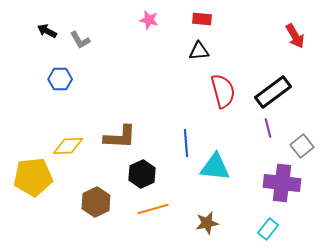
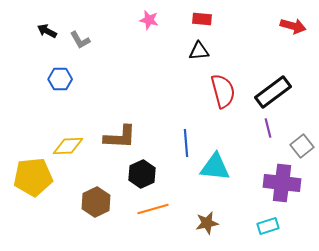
red arrow: moved 2 px left, 10 px up; rotated 45 degrees counterclockwise
cyan rectangle: moved 3 px up; rotated 35 degrees clockwise
